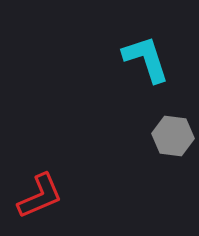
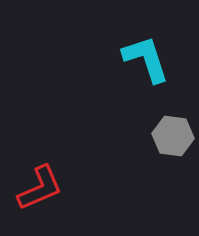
red L-shape: moved 8 px up
